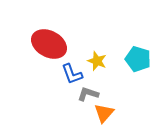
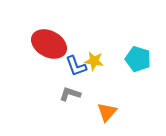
yellow star: moved 3 px left; rotated 12 degrees counterclockwise
blue L-shape: moved 4 px right, 8 px up
gray L-shape: moved 18 px left
orange triangle: moved 3 px right, 1 px up
